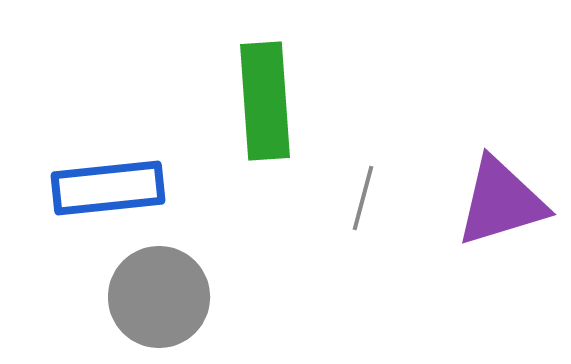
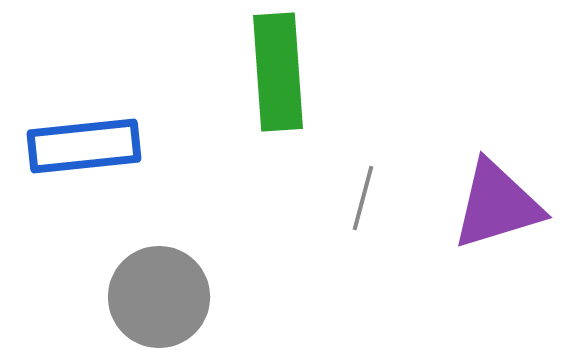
green rectangle: moved 13 px right, 29 px up
blue rectangle: moved 24 px left, 42 px up
purple triangle: moved 4 px left, 3 px down
